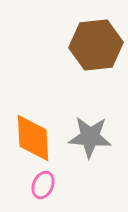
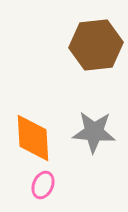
gray star: moved 4 px right, 5 px up
